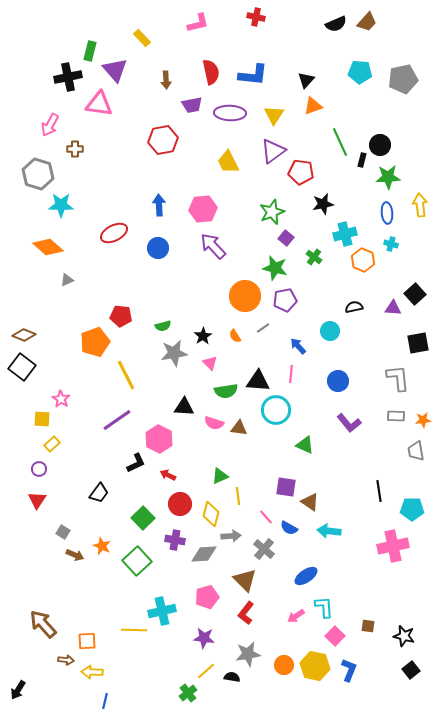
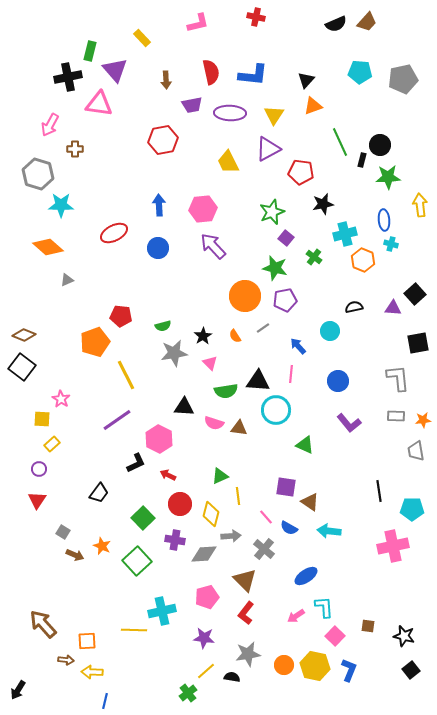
purple triangle at (273, 151): moved 5 px left, 2 px up; rotated 8 degrees clockwise
blue ellipse at (387, 213): moved 3 px left, 7 px down
